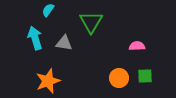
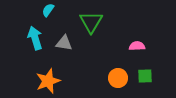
orange circle: moved 1 px left
